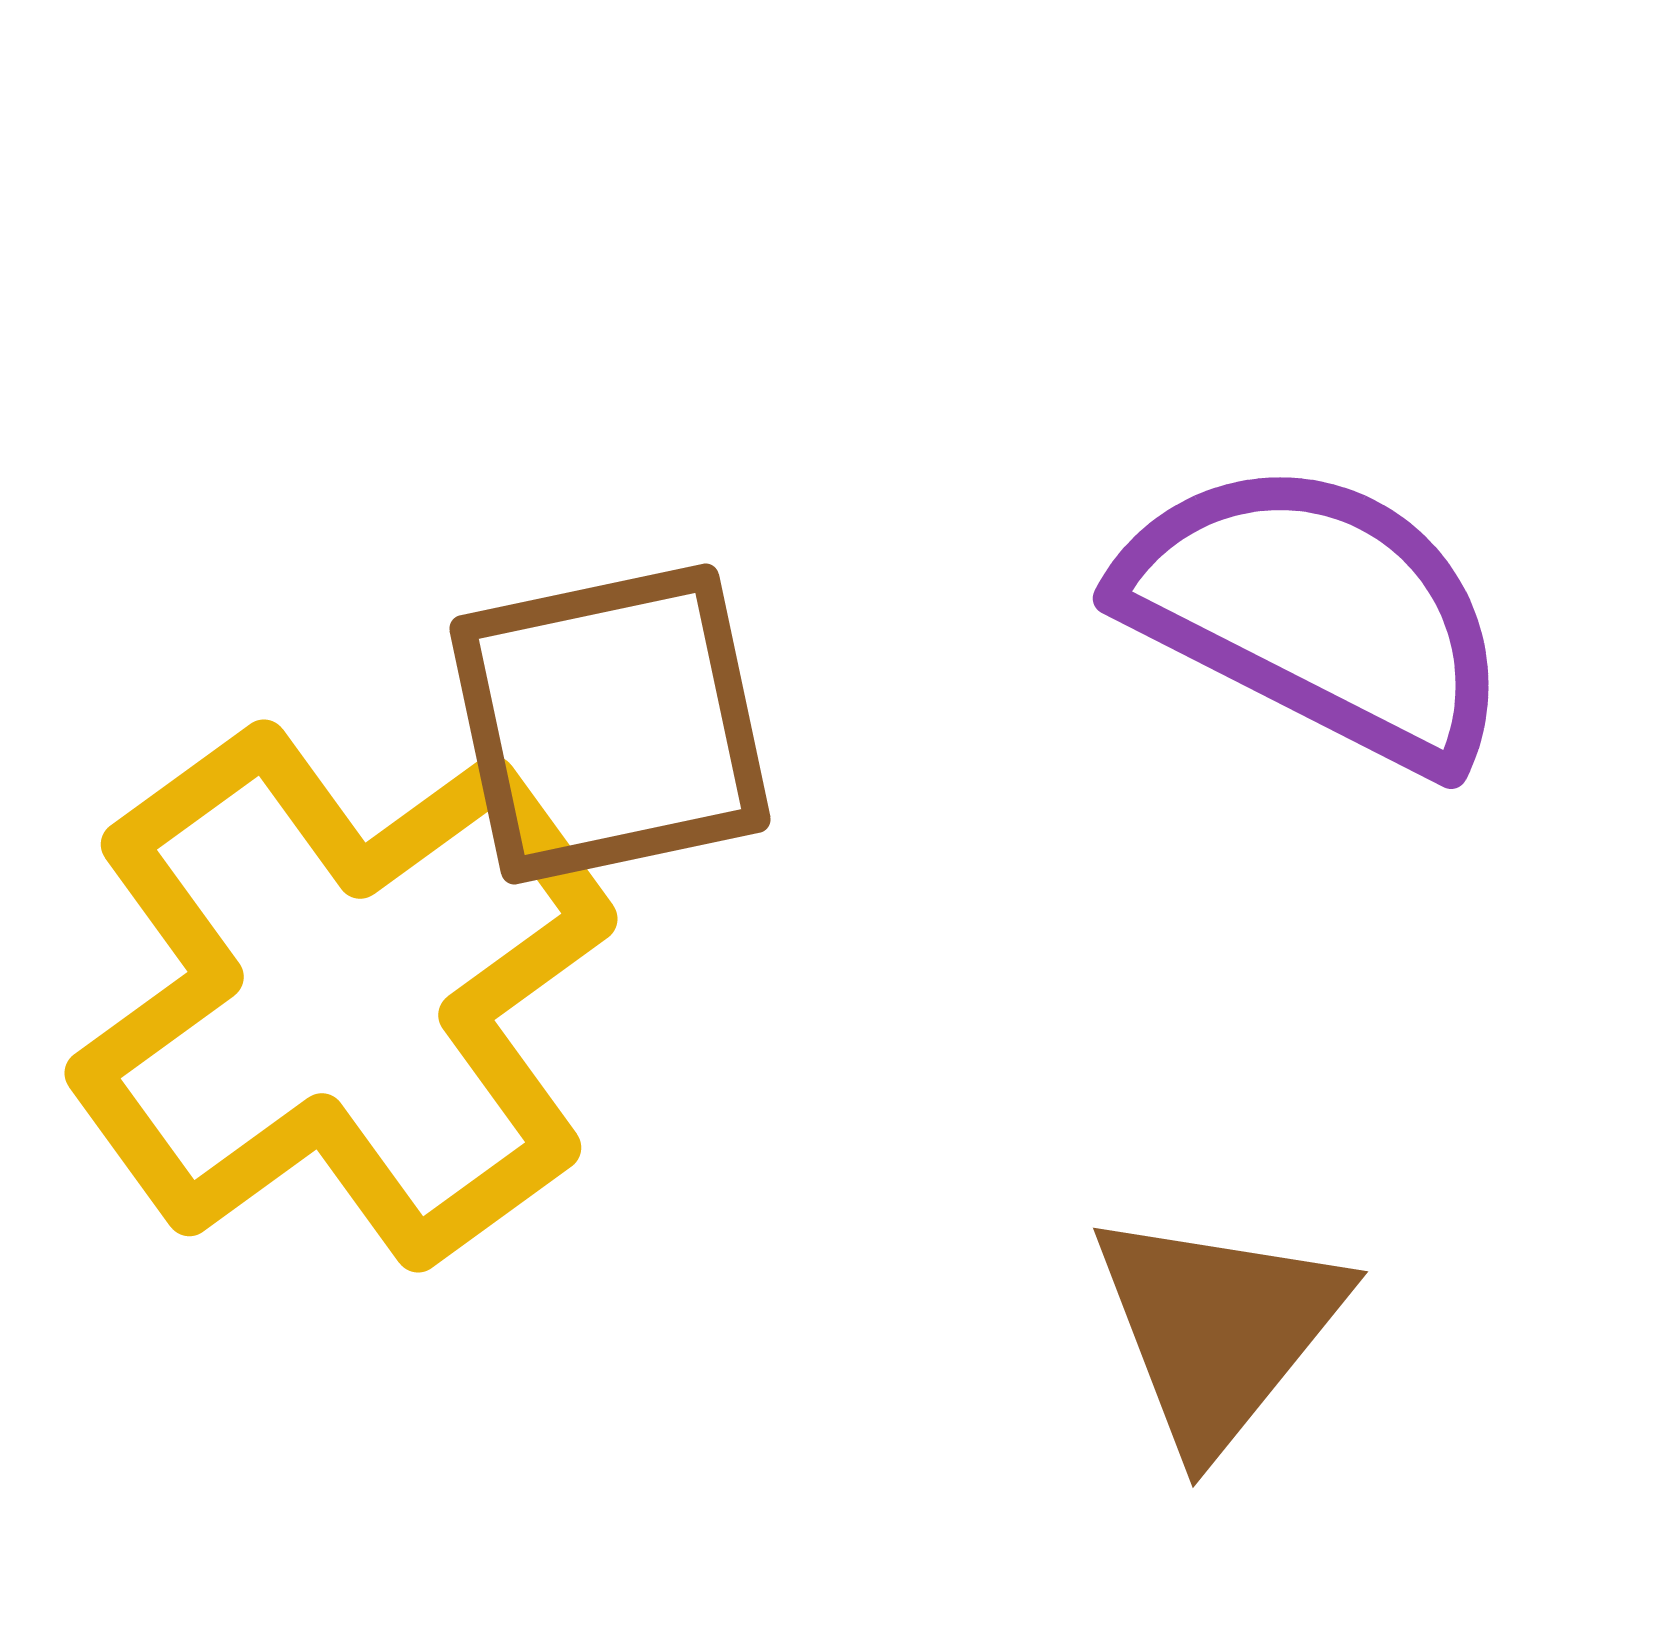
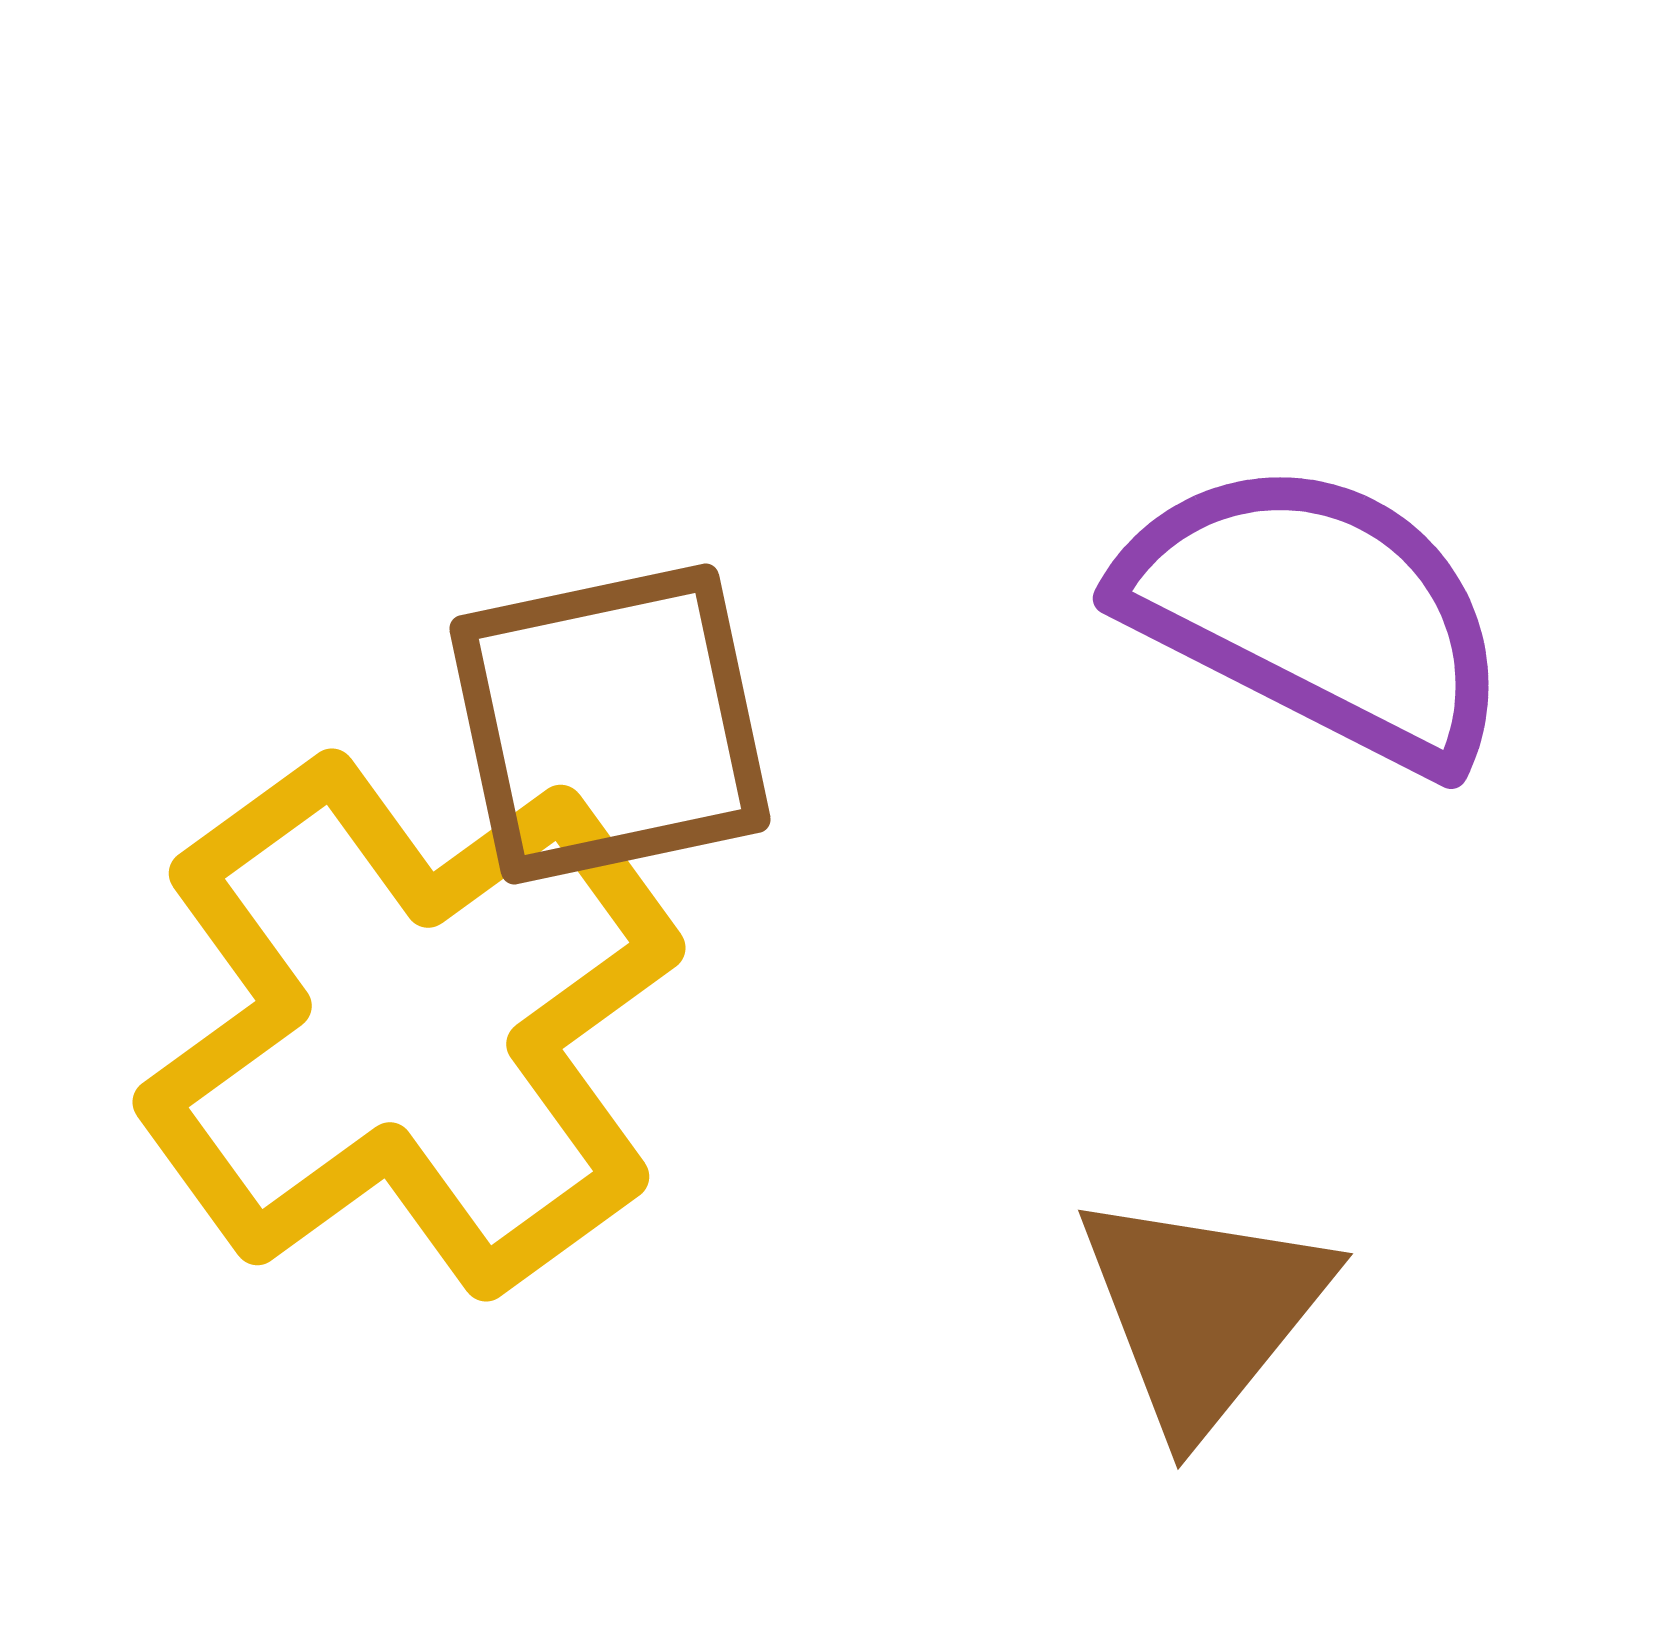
yellow cross: moved 68 px right, 29 px down
brown triangle: moved 15 px left, 18 px up
